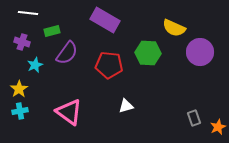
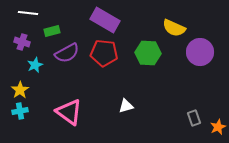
purple semicircle: rotated 25 degrees clockwise
red pentagon: moved 5 px left, 12 px up
yellow star: moved 1 px right, 1 px down
